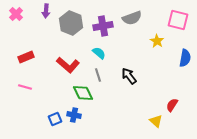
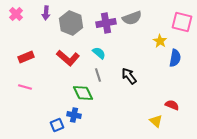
purple arrow: moved 2 px down
pink square: moved 4 px right, 2 px down
purple cross: moved 3 px right, 3 px up
yellow star: moved 3 px right
blue semicircle: moved 10 px left
red L-shape: moved 7 px up
red semicircle: rotated 80 degrees clockwise
blue square: moved 2 px right, 6 px down
